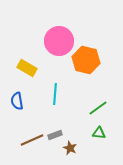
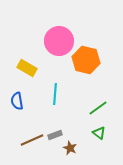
green triangle: rotated 32 degrees clockwise
